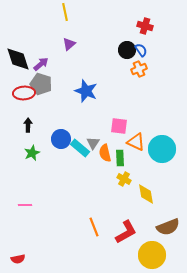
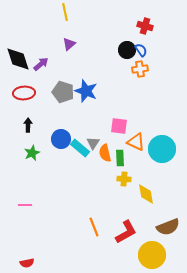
orange cross: moved 1 px right; rotated 14 degrees clockwise
gray pentagon: moved 22 px right, 8 px down
yellow cross: rotated 24 degrees counterclockwise
red semicircle: moved 9 px right, 4 px down
